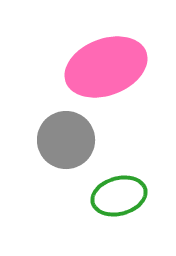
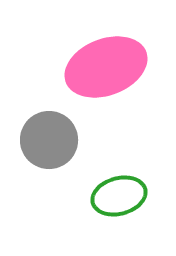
gray circle: moved 17 px left
